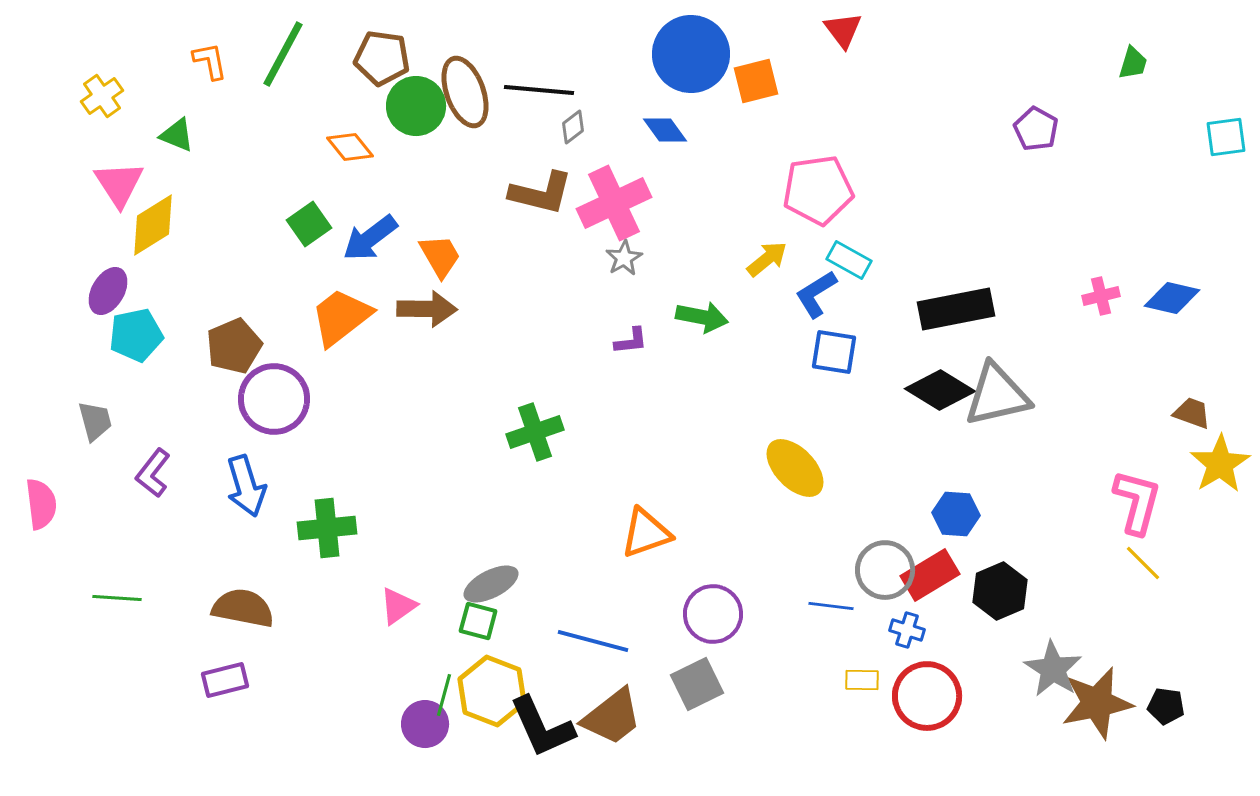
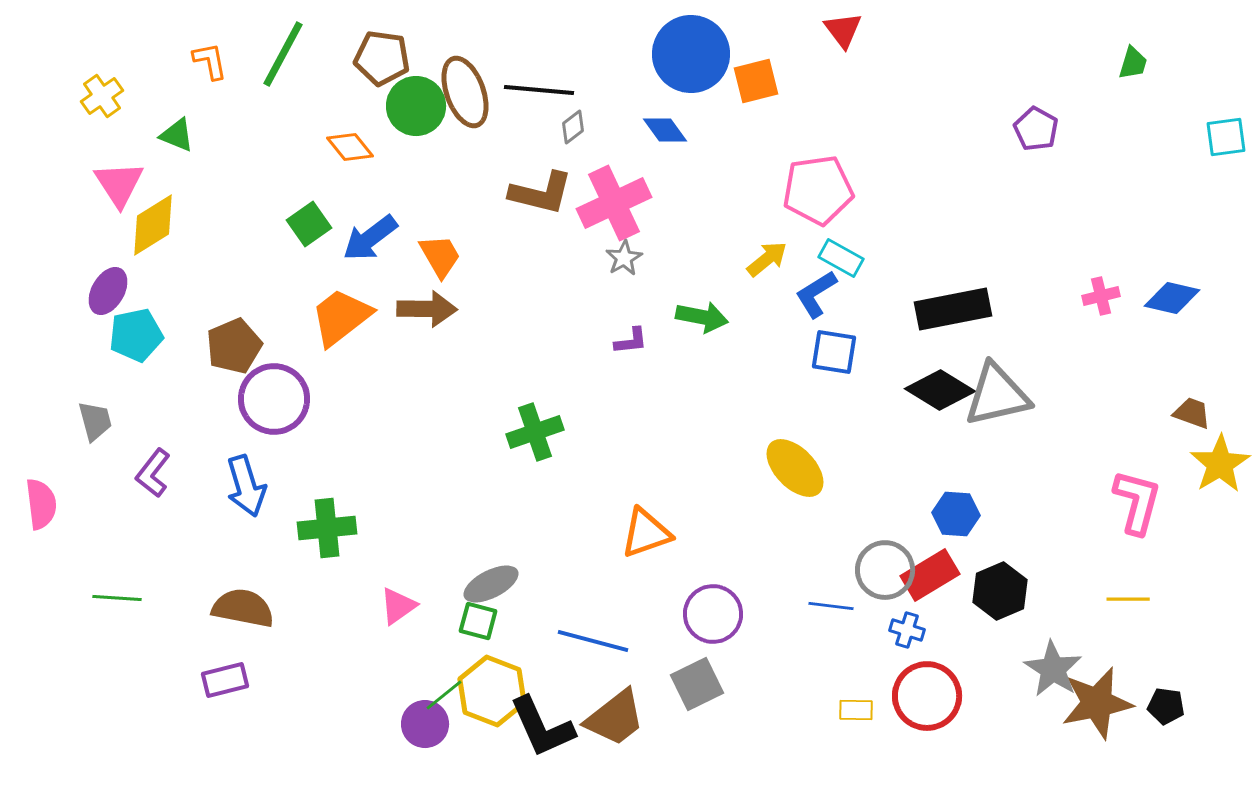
cyan rectangle at (849, 260): moved 8 px left, 2 px up
black rectangle at (956, 309): moved 3 px left
yellow line at (1143, 563): moved 15 px left, 36 px down; rotated 45 degrees counterclockwise
yellow rectangle at (862, 680): moved 6 px left, 30 px down
green line at (444, 695): rotated 36 degrees clockwise
brown trapezoid at (612, 717): moved 3 px right, 1 px down
